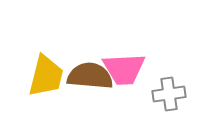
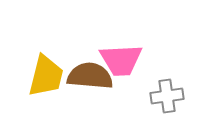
pink trapezoid: moved 3 px left, 9 px up
gray cross: moved 2 px left, 2 px down
